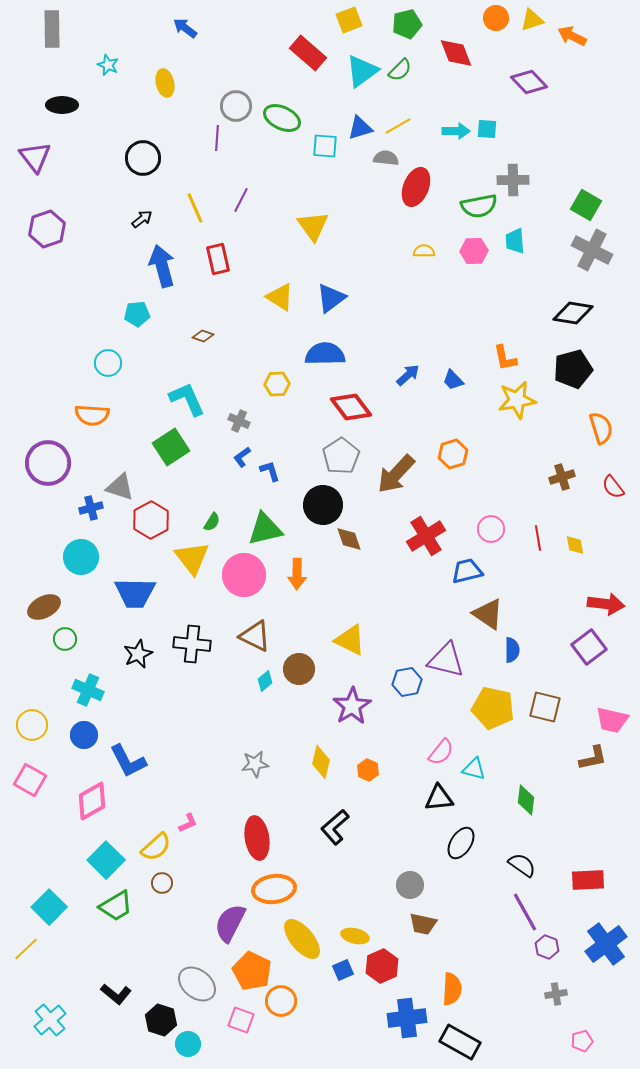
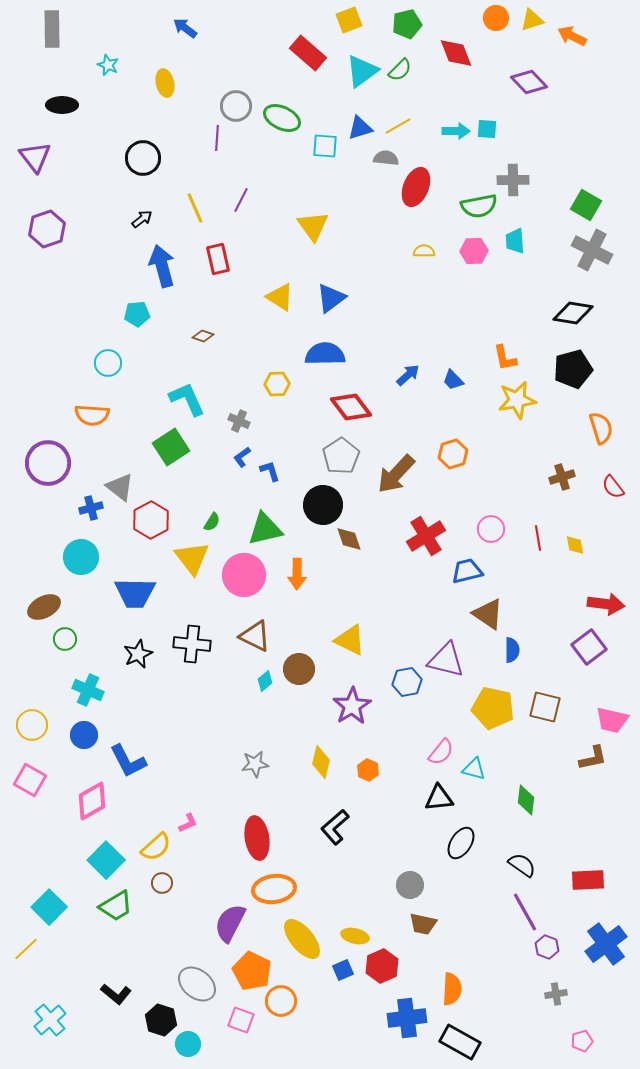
gray triangle at (120, 487): rotated 20 degrees clockwise
